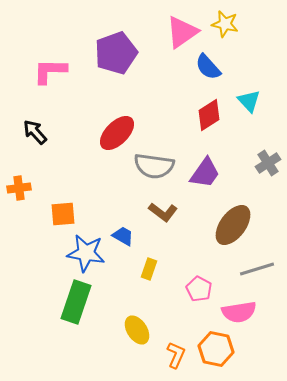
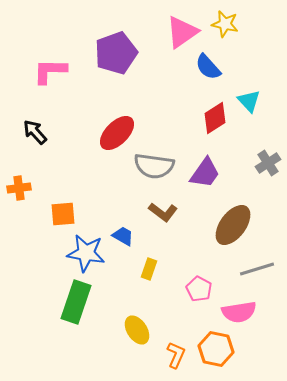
red diamond: moved 6 px right, 3 px down
